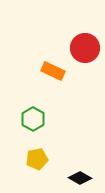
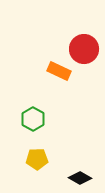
red circle: moved 1 px left, 1 px down
orange rectangle: moved 6 px right
yellow pentagon: rotated 10 degrees clockwise
